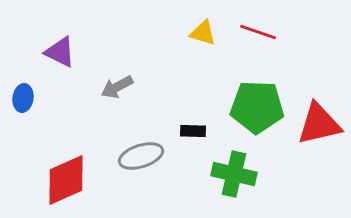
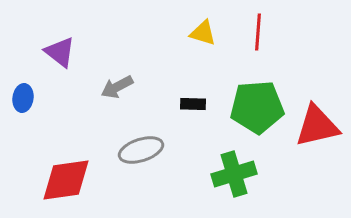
red line: rotated 75 degrees clockwise
purple triangle: rotated 12 degrees clockwise
green pentagon: rotated 6 degrees counterclockwise
red triangle: moved 2 px left, 2 px down
black rectangle: moved 27 px up
gray ellipse: moved 6 px up
green cross: rotated 30 degrees counterclockwise
red diamond: rotated 16 degrees clockwise
